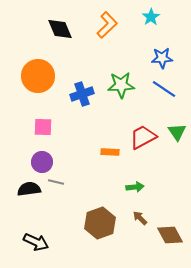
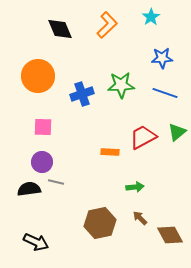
blue line: moved 1 px right, 4 px down; rotated 15 degrees counterclockwise
green triangle: rotated 24 degrees clockwise
brown hexagon: rotated 8 degrees clockwise
